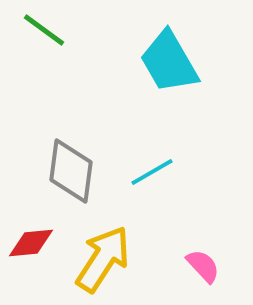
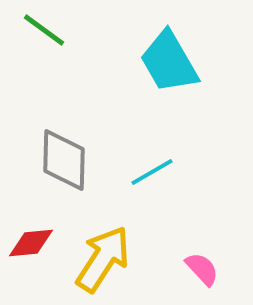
gray diamond: moved 7 px left, 11 px up; rotated 6 degrees counterclockwise
pink semicircle: moved 1 px left, 3 px down
